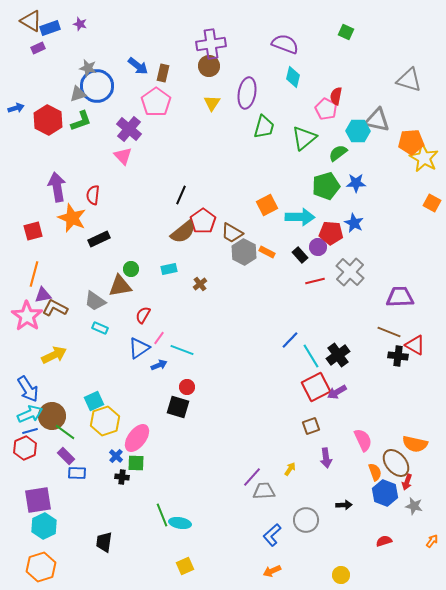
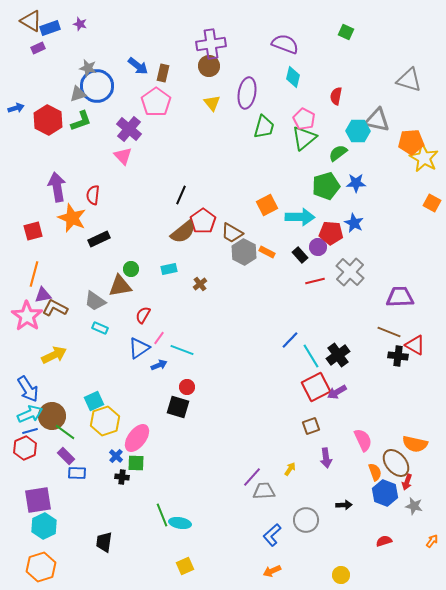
yellow triangle at (212, 103): rotated 12 degrees counterclockwise
pink pentagon at (326, 109): moved 22 px left, 10 px down
